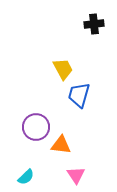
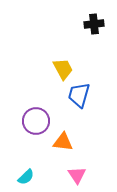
purple circle: moved 6 px up
orange triangle: moved 2 px right, 3 px up
pink triangle: moved 1 px right
